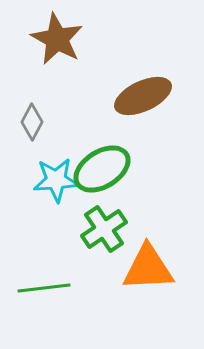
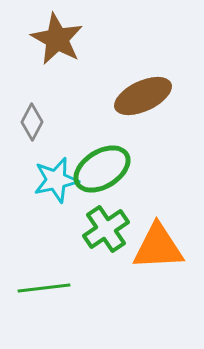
cyan star: rotated 9 degrees counterclockwise
green cross: moved 2 px right
orange triangle: moved 10 px right, 21 px up
